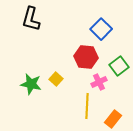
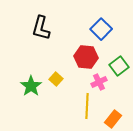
black L-shape: moved 10 px right, 9 px down
green star: moved 2 px down; rotated 25 degrees clockwise
